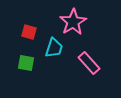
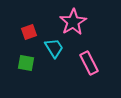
red square: rotated 35 degrees counterclockwise
cyan trapezoid: rotated 50 degrees counterclockwise
pink rectangle: rotated 15 degrees clockwise
